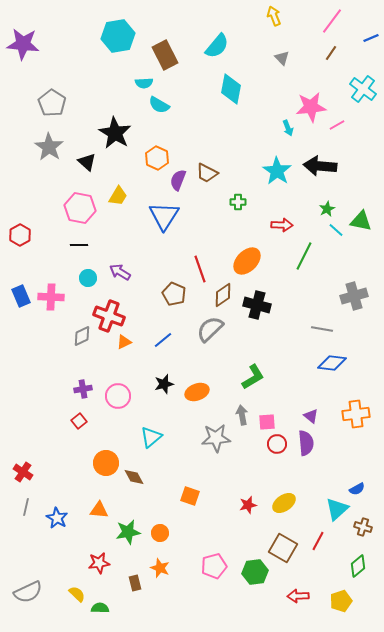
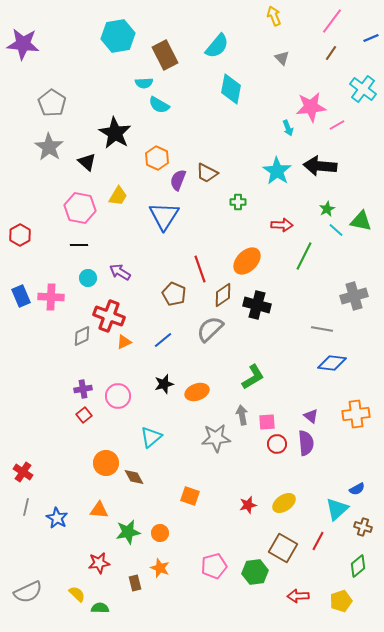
red square at (79, 421): moved 5 px right, 6 px up
